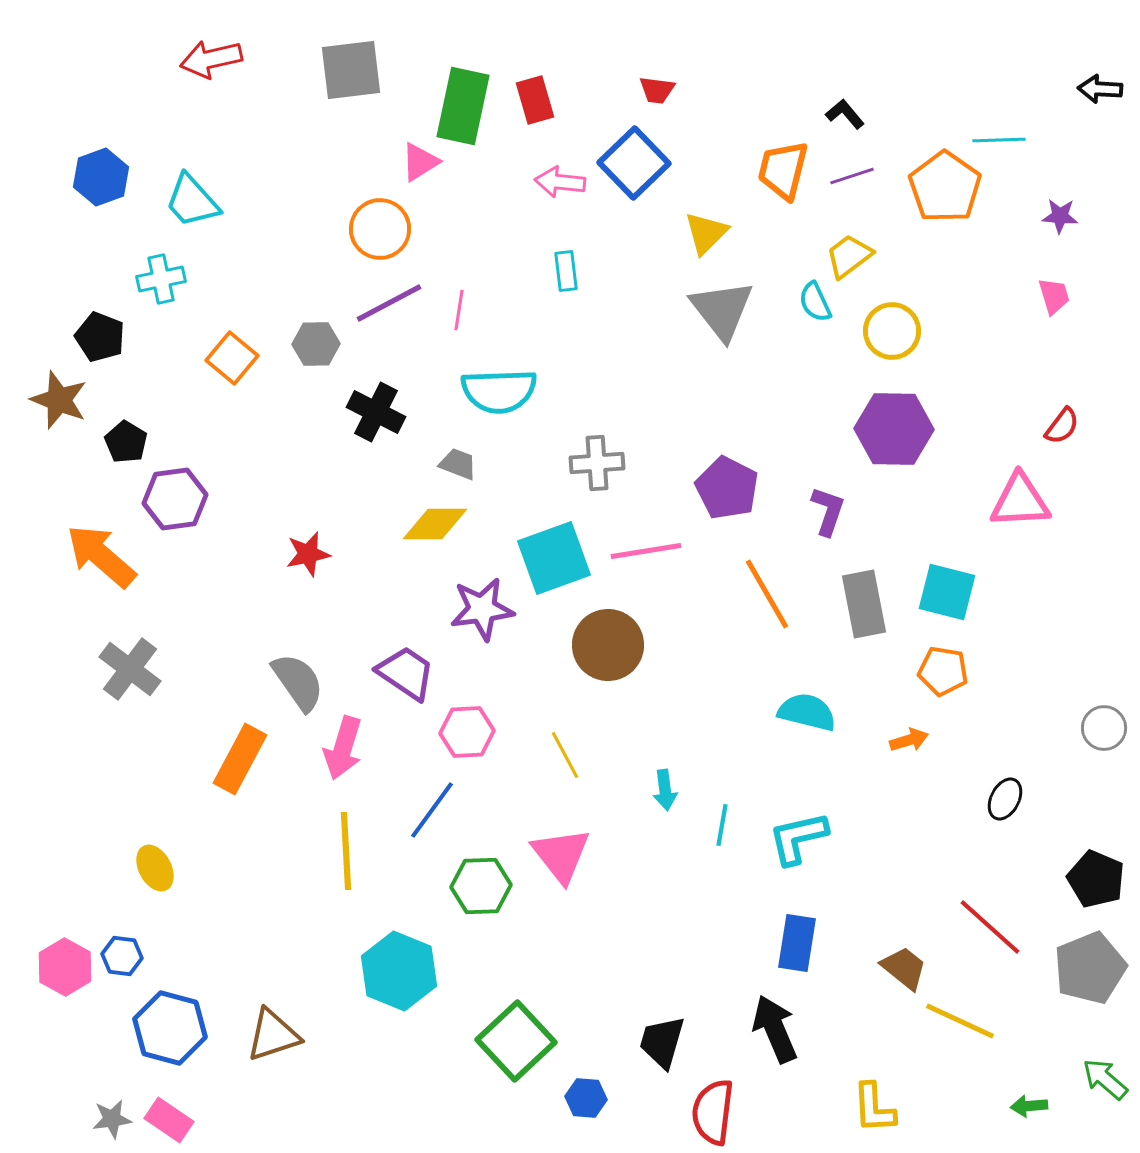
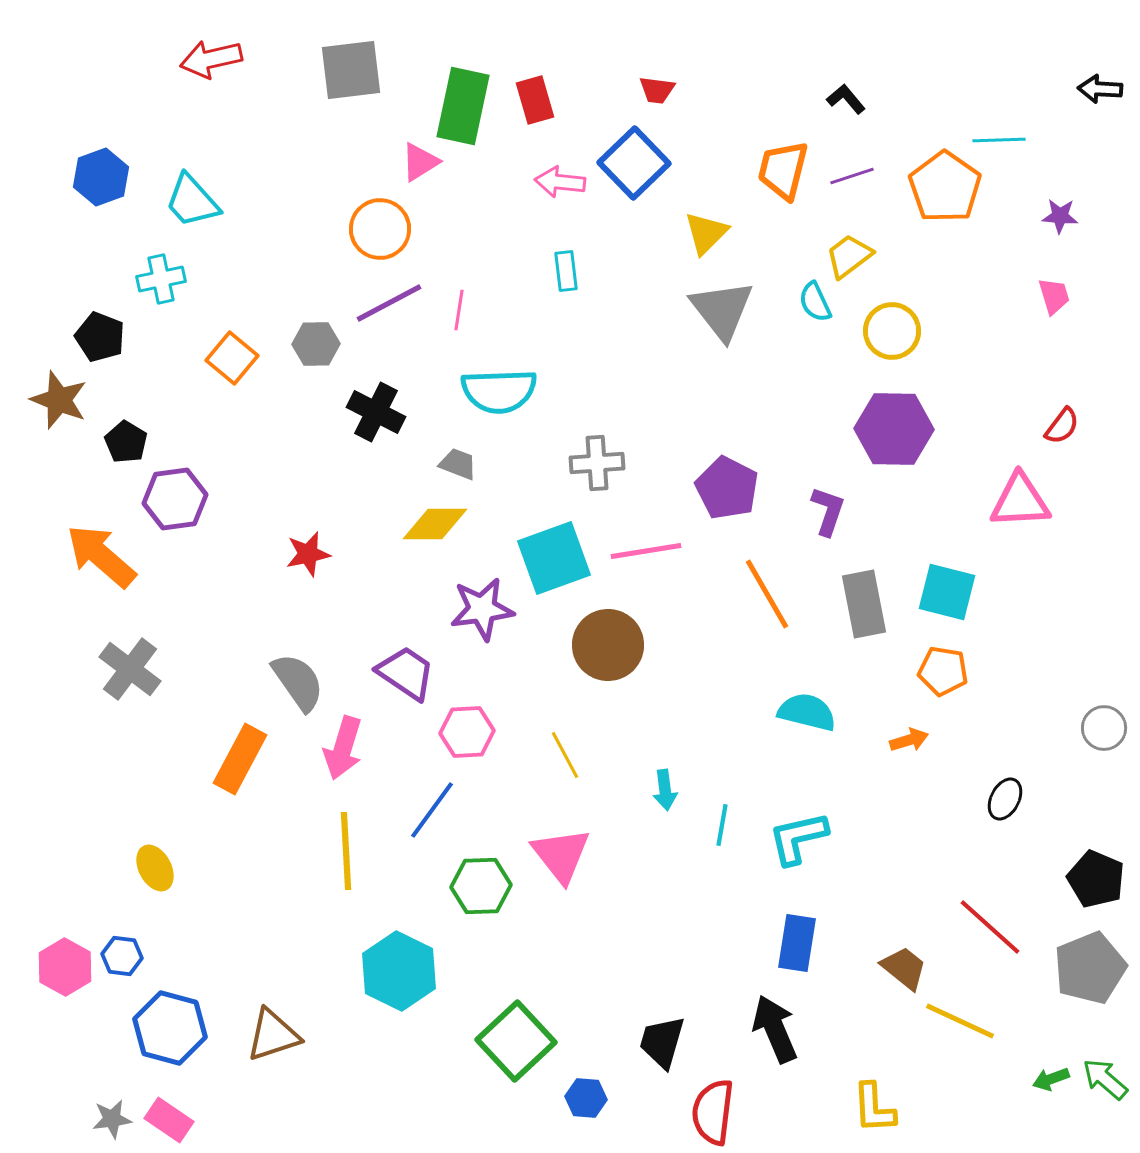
black L-shape at (845, 114): moved 1 px right, 15 px up
cyan hexagon at (399, 971): rotated 4 degrees clockwise
green arrow at (1029, 1106): moved 22 px right, 27 px up; rotated 15 degrees counterclockwise
